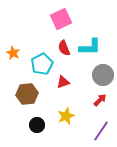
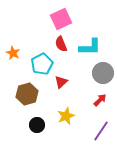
red semicircle: moved 3 px left, 4 px up
gray circle: moved 2 px up
red triangle: moved 2 px left; rotated 24 degrees counterclockwise
brown hexagon: rotated 10 degrees counterclockwise
